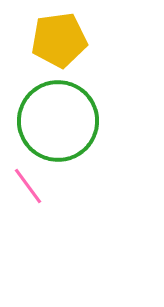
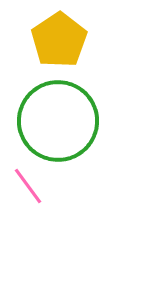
yellow pentagon: rotated 26 degrees counterclockwise
